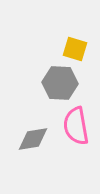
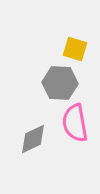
pink semicircle: moved 1 px left, 3 px up
gray diamond: rotated 16 degrees counterclockwise
